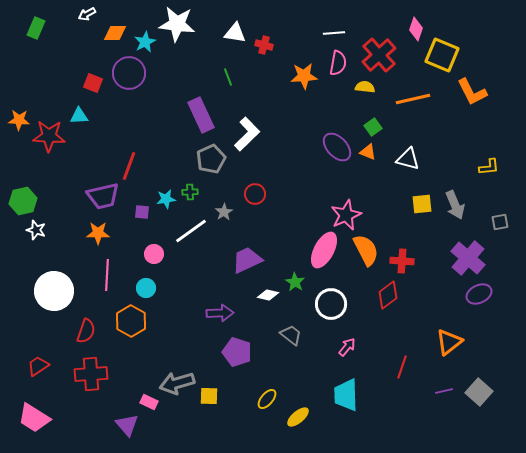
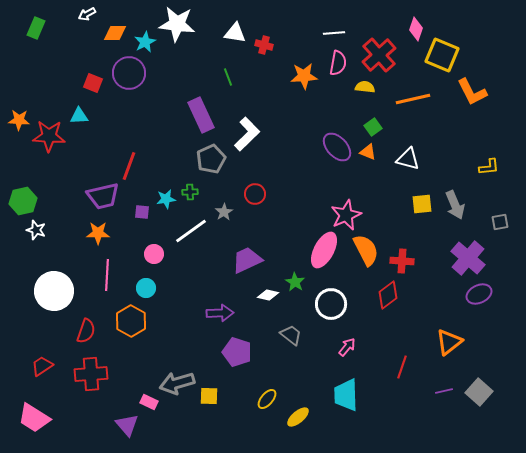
red trapezoid at (38, 366): moved 4 px right
